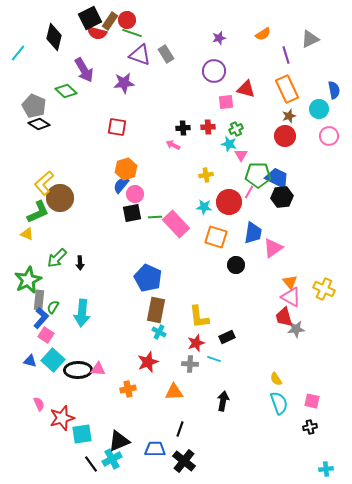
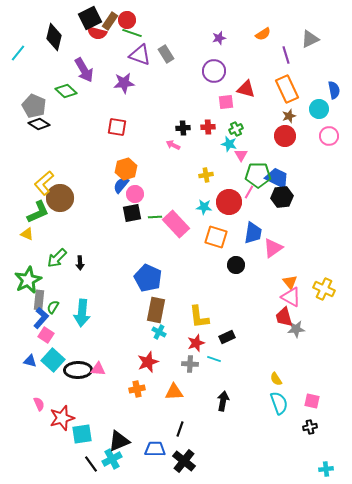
orange cross at (128, 389): moved 9 px right
